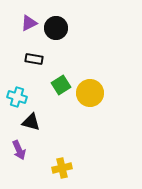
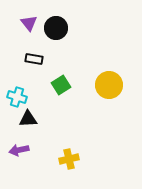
purple triangle: rotated 42 degrees counterclockwise
yellow circle: moved 19 px right, 8 px up
black triangle: moved 3 px left, 3 px up; rotated 18 degrees counterclockwise
purple arrow: rotated 102 degrees clockwise
yellow cross: moved 7 px right, 9 px up
